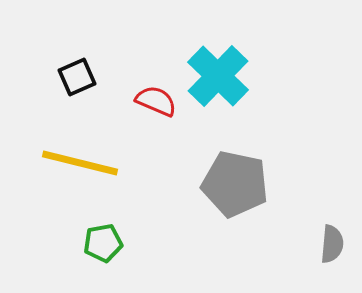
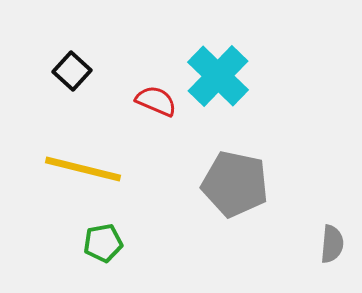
black square: moved 5 px left, 6 px up; rotated 24 degrees counterclockwise
yellow line: moved 3 px right, 6 px down
